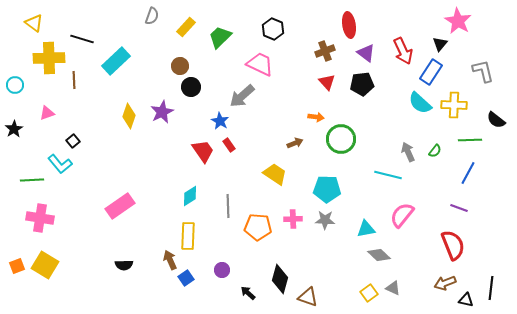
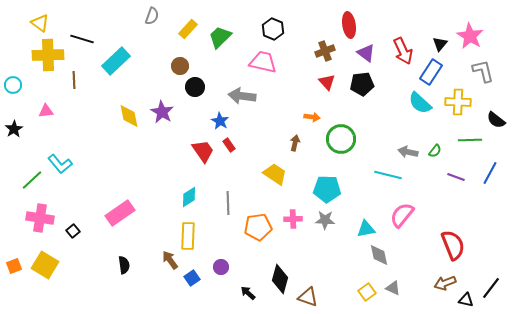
pink star at (458, 21): moved 12 px right, 15 px down
yellow triangle at (34, 23): moved 6 px right
yellow rectangle at (186, 27): moved 2 px right, 2 px down
yellow cross at (49, 58): moved 1 px left, 3 px up
pink trapezoid at (260, 64): moved 3 px right, 2 px up; rotated 12 degrees counterclockwise
cyan circle at (15, 85): moved 2 px left
black circle at (191, 87): moved 4 px right
gray arrow at (242, 96): rotated 48 degrees clockwise
yellow cross at (454, 105): moved 4 px right, 3 px up
purple star at (162, 112): rotated 15 degrees counterclockwise
pink triangle at (47, 113): moved 1 px left, 2 px up; rotated 14 degrees clockwise
yellow diamond at (129, 116): rotated 30 degrees counterclockwise
orange arrow at (316, 117): moved 4 px left
black square at (73, 141): moved 90 px down
brown arrow at (295, 143): rotated 56 degrees counterclockwise
gray arrow at (408, 152): rotated 54 degrees counterclockwise
blue line at (468, 173): moved 22 px right
green line at (32, 180): rotated 40 degrees counterclockwise
cyan diamond at (190, 196): moved 1 px left, 1 px down
pink rectangle at (120, 206): moved 7 px down
gray line at (228, 206): moved 3 px up
purple line at (459, 208): moved 3 px left, 31 px up
orange pentagon at (258, 227): rotated 12 degrees counterclockwise
gray diamond at (379, 255): rotated 35 degrees clockwise
brown arrow at (170, 260): rotated 12 degrees counterclockwise
black semicircle at (124, 265): rotated 96 degrees counterclockwise
orange square at (17, 266): moved 3 px left
purple circle at (222, 270): moved 1 px left, 3 px up
blue square at (186, 278): moved 6 px right
black line at (491, 288): rotated 30 degrees clockwise
yellow square at (369, 293): moved 2 px left, 1 px up
